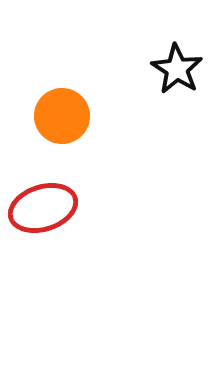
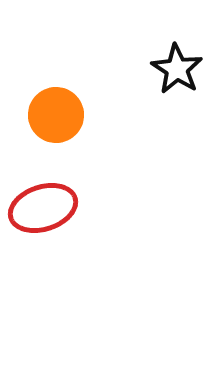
orange circle: moved 6 px left, 1 px up
